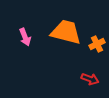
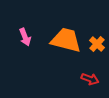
orange trapezoid: moved 8 px down
orange cross: rotated 21 degrees counterclockwise
